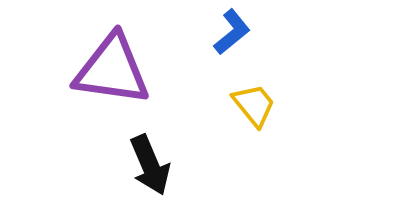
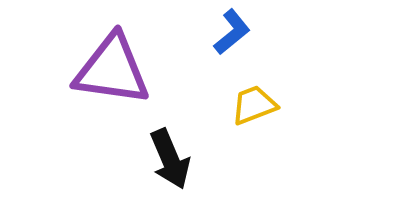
yellow trapezoid: rotated 72 degrees counterclockwise
black arrow: moved 20 px right, 6 px up
